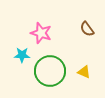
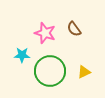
brown semicircle: moved 13 px left
pink star: moved 4 px right
yellow triangle: rotated 48 degrees counterclockwise
